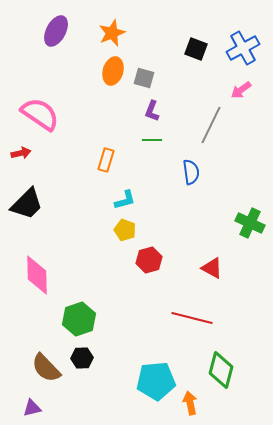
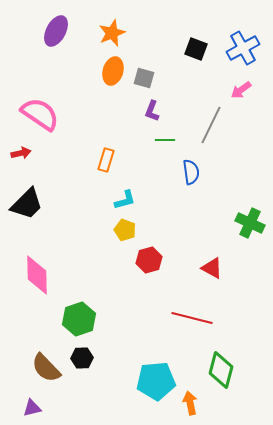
green line: moved 13 px right
